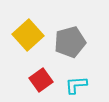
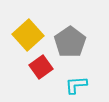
gray pentagon: rotated 20 degrees counterclockwise
red square: moved 13 px up
